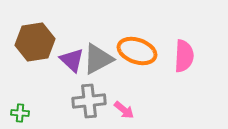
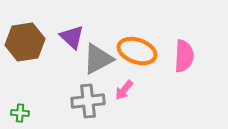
brown hexagon: moved 10 px left
purple triangle: moved 23 px up
gray cross: moved 1 px left
pink arrow: moved 20 px up; rotated 90 degrees clockwise
